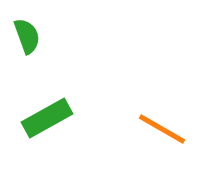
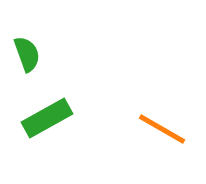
green semicircle: moved 18 px down
